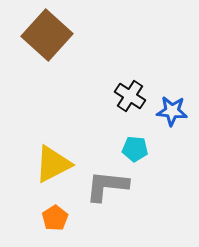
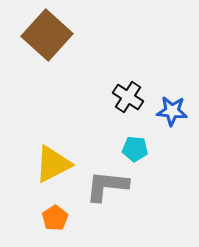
black cross: moved 2 px left, 1 px down
